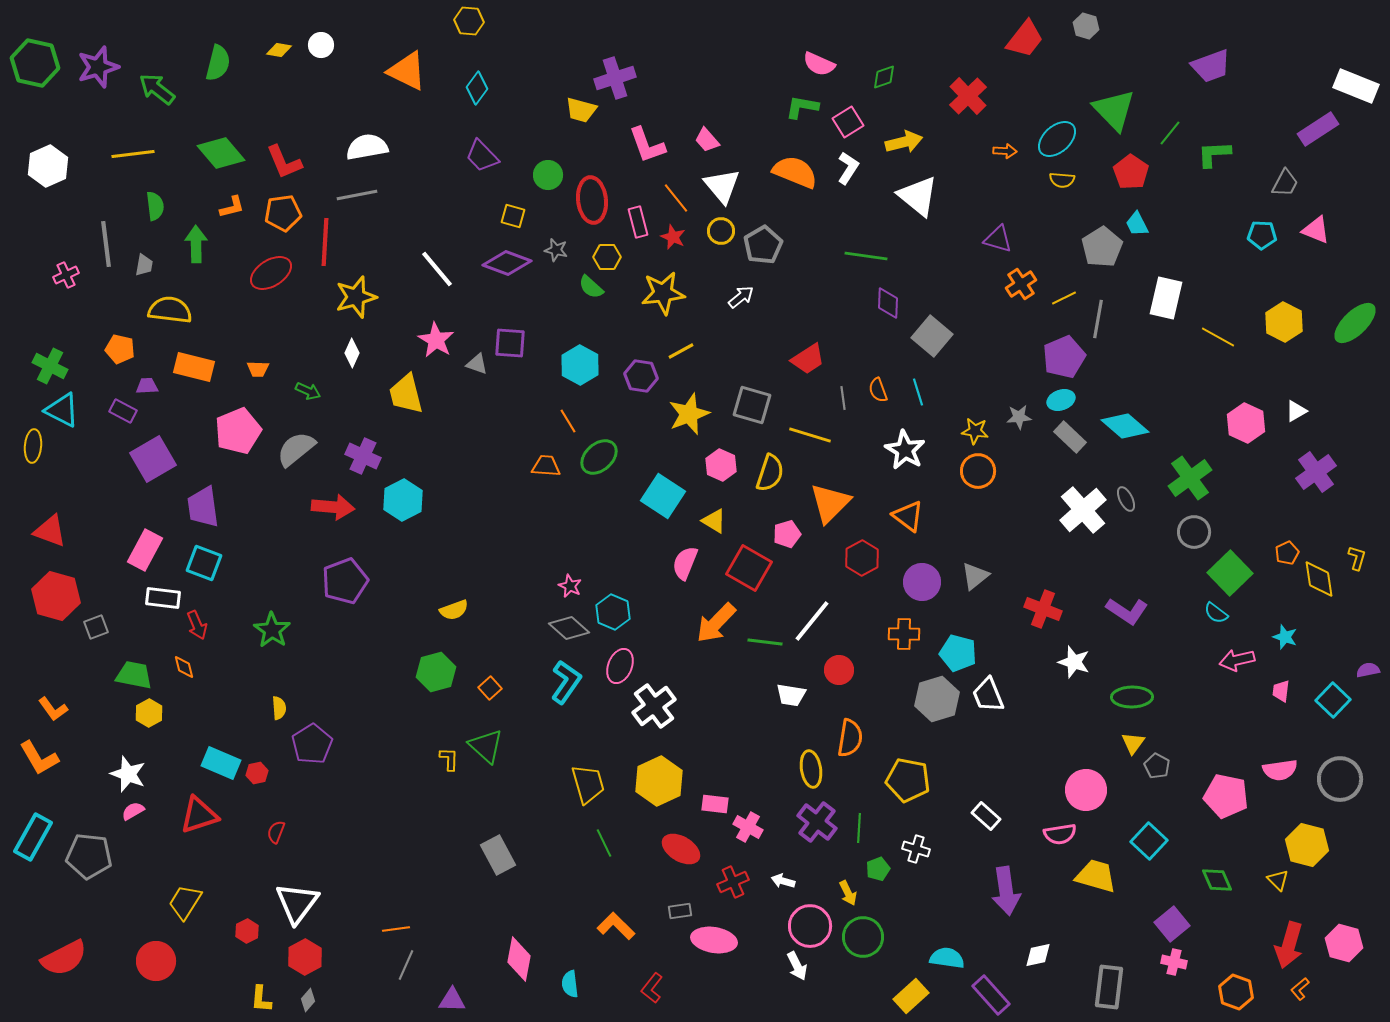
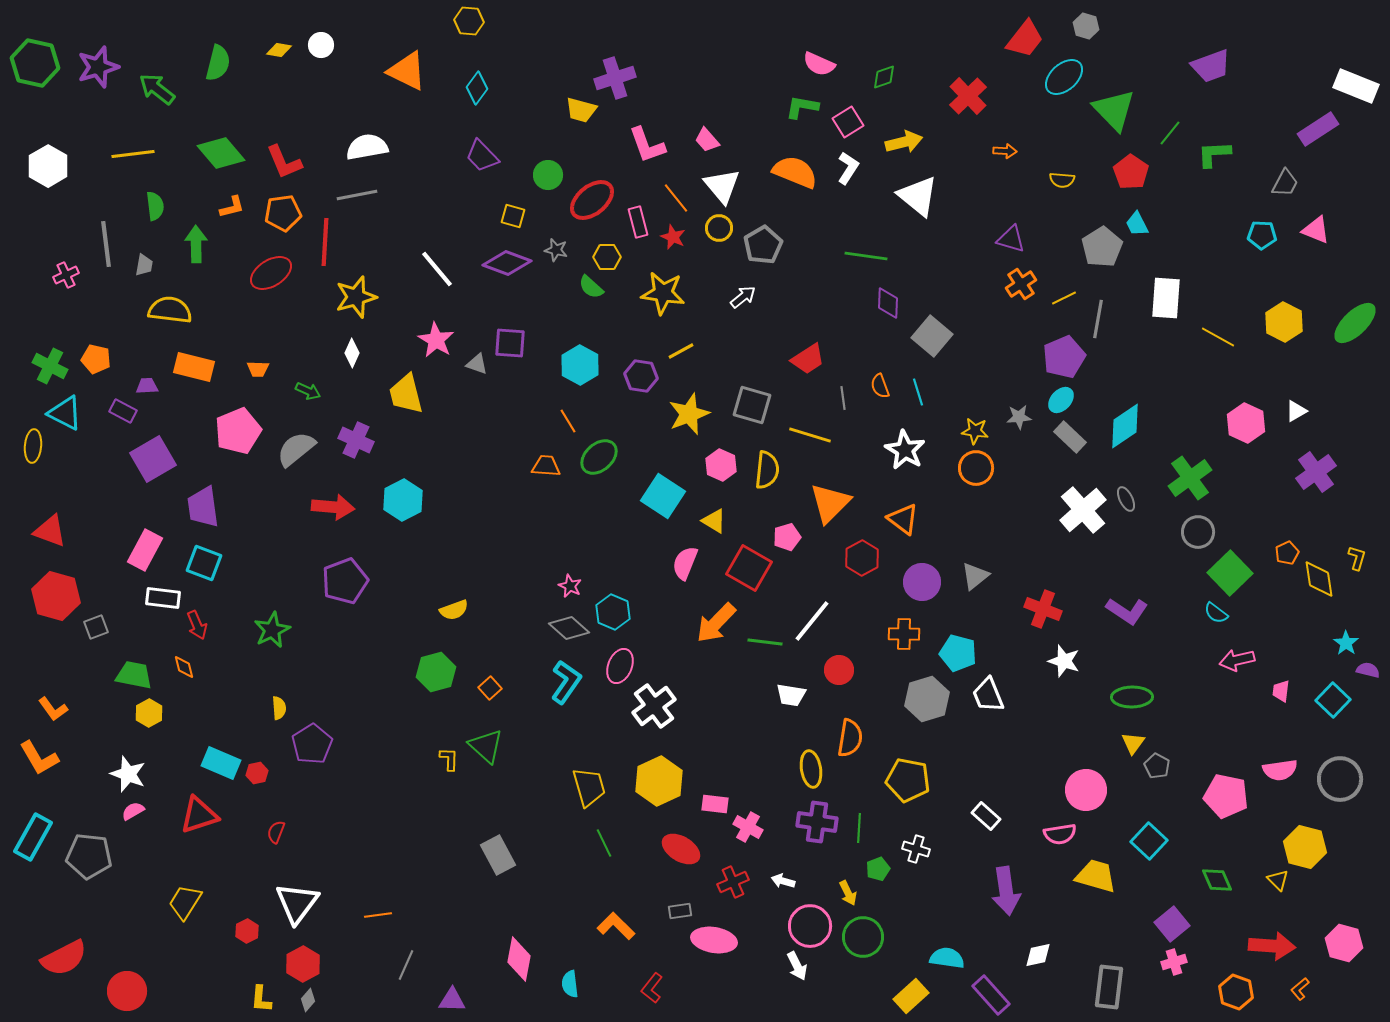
cyan ellipse at (1057, 139): moved 7 px right, 62 px up
white hexagon at (48, 166): rotated 6 degrees counterclockwise
red ellipse at (592, 200): rotated 57 degrees clockwise
yellow circle at (721, 231): moved 2 px left, 3 px up
purple triangle at (998, 239): moved 13 px right
yellow star at (663, 293): rotated 15 degrees clockwise
white arrow at (741, 297): moved 2 px right
white rectangle at (1166, 298): rotated 9 degrees counterclockwise
orange pentagon at (120, 349): moved 24 px left, 10 px down
orange semicircle at (878, 390): moved 2 px right, 4 px up
cyan ellipse at (1061, 400): rotated 28 degrees counterclockwise
cyan triangle at (62, 410): moved 3 px right, 3 px down
cyan diamond at (1125, 426): rotated 75 degrees counterclockwise
purple cross at (363, 456): moved 7 px left, 16 px up
orange circle at (978, 471): moved 2 px left, 3 px up
yellow semicircle at (770, 473): moved 3 px left, 3 px up; rotated 12 degrees counterclockwise
orange triangle at (908, 516): moved 5 px left, 3 px down
gray circle at (1194, 532): moved 4 px right
pink pentagon at (787, 534): moved 3 px down
green star at (272, 630): rotated 12 degrees clockwise
cyan star at (1285, 637): moved 61 px right, 6 px down; rotated 15 degrees clockwise
white star at (1074, 662): moved 10 px left, 1 px up
purple semicircle at (1368, 670): rotated 25 degrees clockwise
gray hexagon at (937, 699): moved 10 px left
yellow trapezoid at (588, 784): moved 1 px right, 3 px down
purple cross at (817, 822): rotated 30 degrees counterclockwise
yellow hexagon at (1307, 845): moved 2 px left, 2 px down
orange line at (396, 929): moved 18 px left, 14 px up
red arrow at (1289, 945): moved 17 px left, 1 px down; rotated 102 degrees counterclockwise
red hexagon at (305, 957): moved 2 px left, 7 px down
red circle at (156, 961): moved 29 px left, 30 px down
pink cross at (1174, 962): rotated 30 degrees counterclockwise
